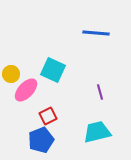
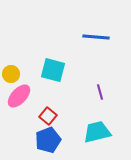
blue line: moved 4 px down
cyan square: rotated 10 degrees counterclockwise
pink ellipse: moved 7 px left, 6 px down
red square: rotated 24 degrees counterclockwise
blue pentagon: moved 7 px right
